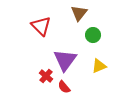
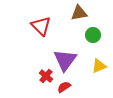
brown triangle: rotated 42 degrees clockwise
red semicircle: rotated 96 degrees clockwise
